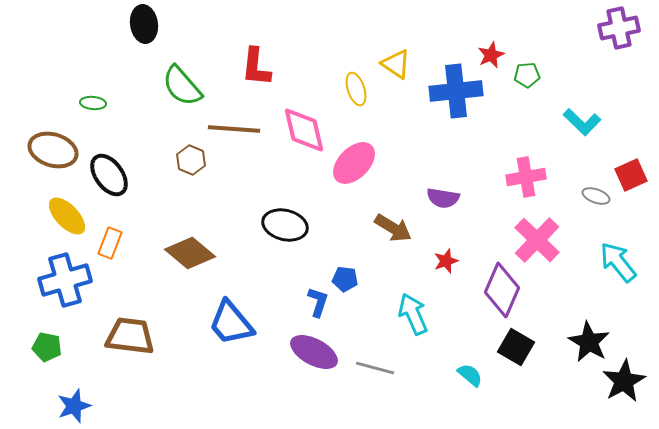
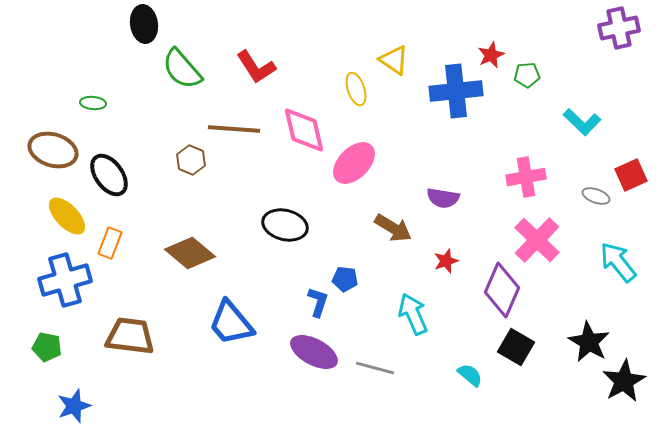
yellow triangle at (396, 64): moved 2 px left, 4 px up
red L-shape at (256, 67): rotated 39 degrees counterclockwise
green semicircle at (182, 86): moved 17 px up
